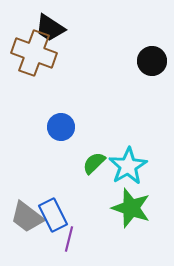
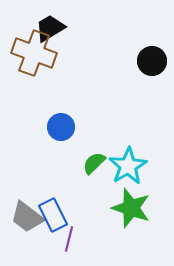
black trapezoid: rotated 116 degrees clockwise
